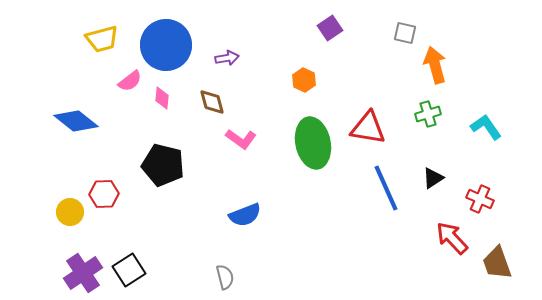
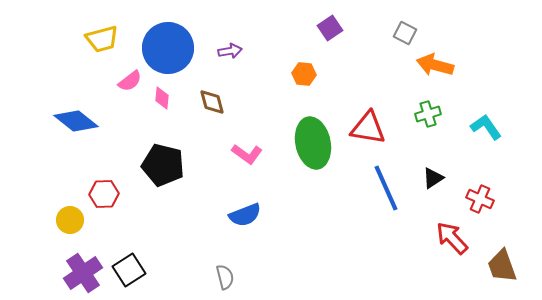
gray square: rotated 15 degrees clockwise
blue circle: moved 2 px right, 3 px down
purple arrow: moved 3 px right, 7 px up
orange arrow: rotated 60 degrees counterclockwise
orange hexagon: moved 6 px up; rotated 20 degrees counterclockwise
pink L-shape: moved 6 px right, 15 px down
yellow circle: moved 8 px down
brown trapezoid: moved 5 px right, 3 px down
